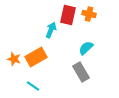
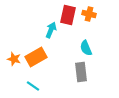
cyan semicircle: rotated 70 degrees counterclockwise
gray rectangle: rotated 24 degrees clockwise
